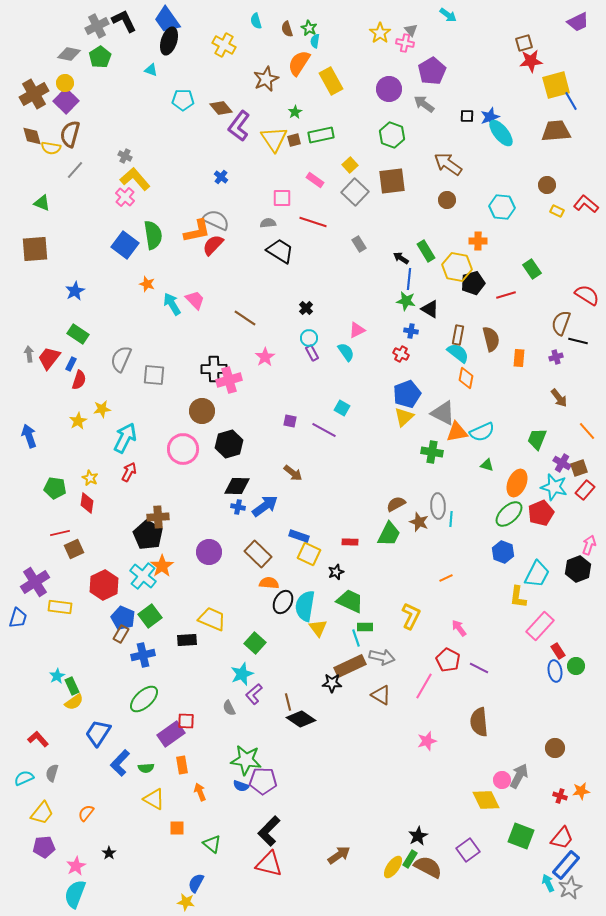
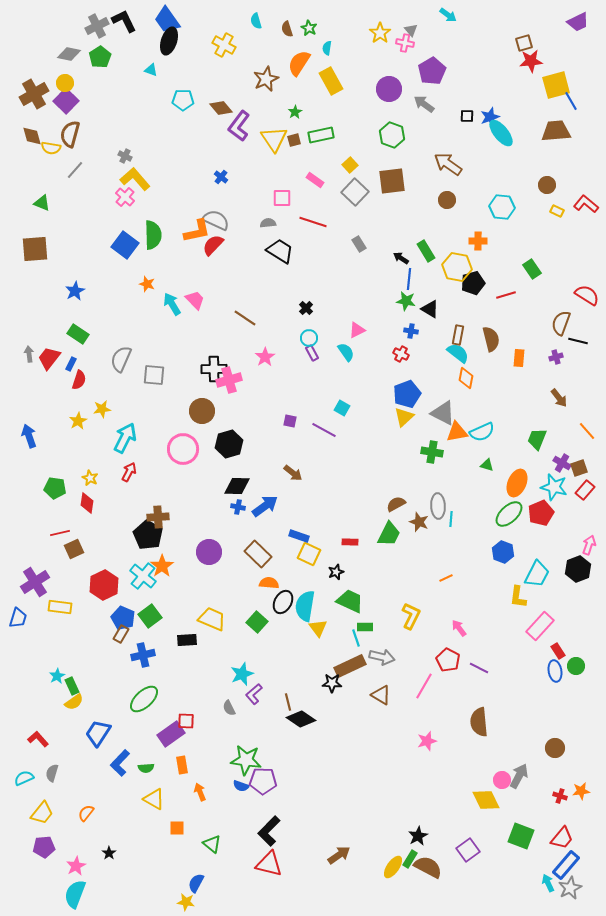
cyan semicircle at (315, 41): moved 12 px right, 7 px down
green semicircle at (153, 235): rotated 8 degrees clockwise
green square at (255, 643): moved 2 px right, 21 px up
